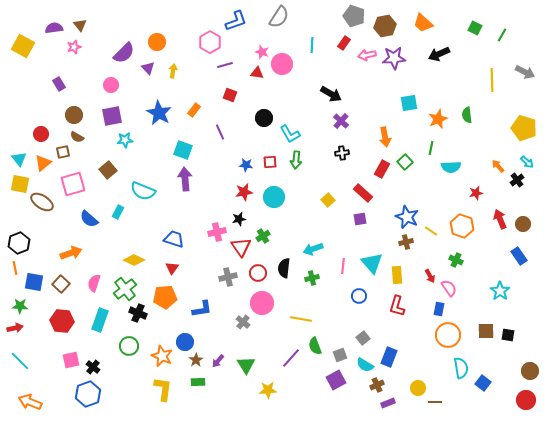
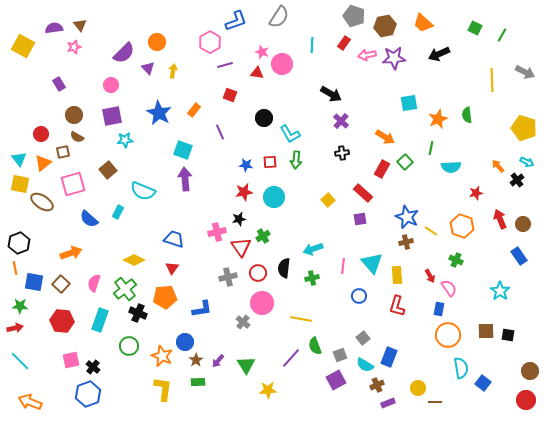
orange arrow at (385, 137): rotated 48 degrees counterclockwise
cyan arrow at (527, 162): rotated 16 degrees counterclockwise
